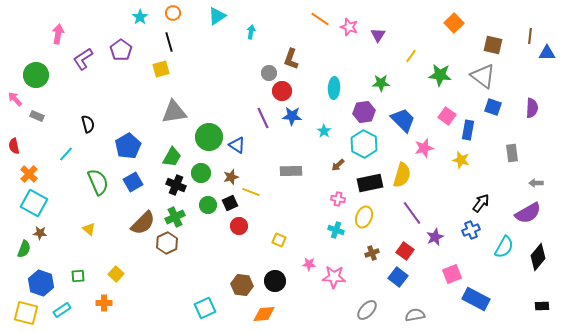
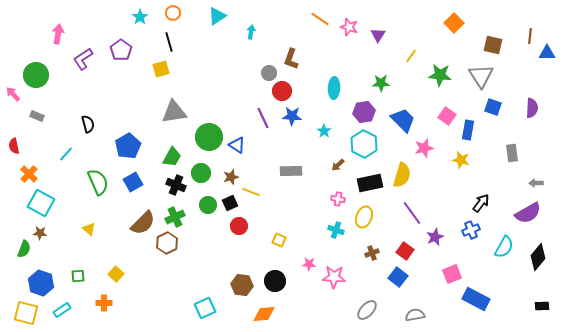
gray triangle at (483, 76): moved 2 px left; rotated 20 degrees clockwise
pink arrow at (15, 99): moved 2 px left, 5 px up
cyan square at (34, 203): moved 7 px right
